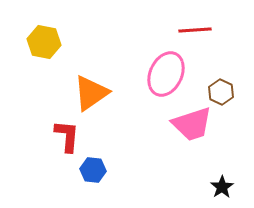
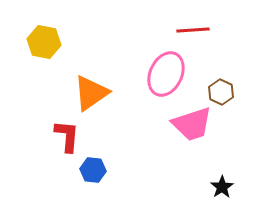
red line: moved 2 px left
